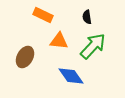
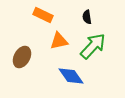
orange triangle: rotated 18 degrees counterclockwise
brown ellipse: moved 3 px left
